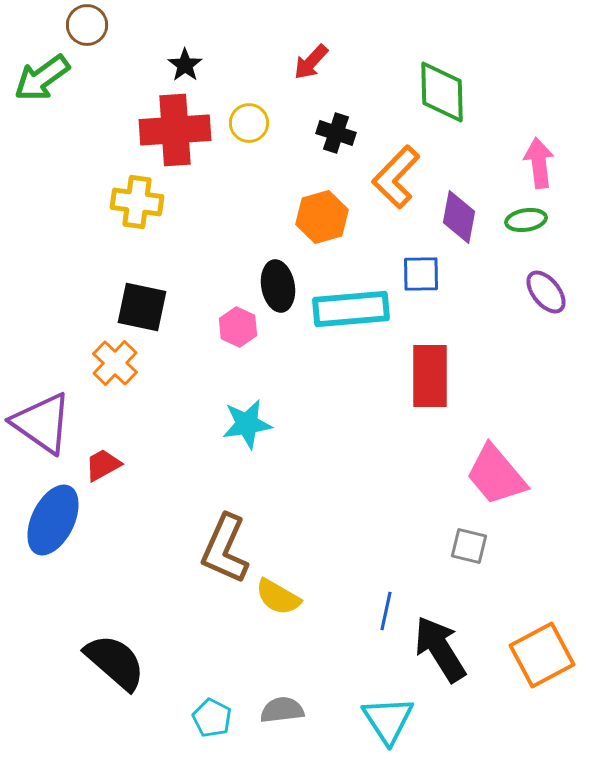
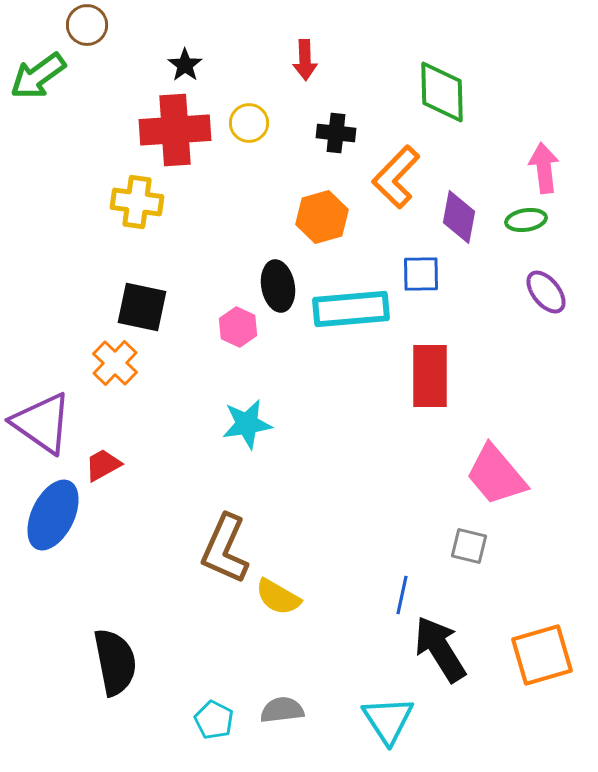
red arrow: moved 6 px left, 2 px up; rotated 45 degrees counterclockwise
green arrow: moved 4 px left, 2 px up
black cross: rotated 12 degrees counterclockwise
pink arrow: moved 5 px right, 5 px down
blue ellipse: moved 5 px up
blue line: moved 16 px right, 16 px up
orange square: rotated 12 degrees clockwise
black semicircle: rotated 38 degrees clockwise
cyan pentagon: moved 2 px right, 2 px down
